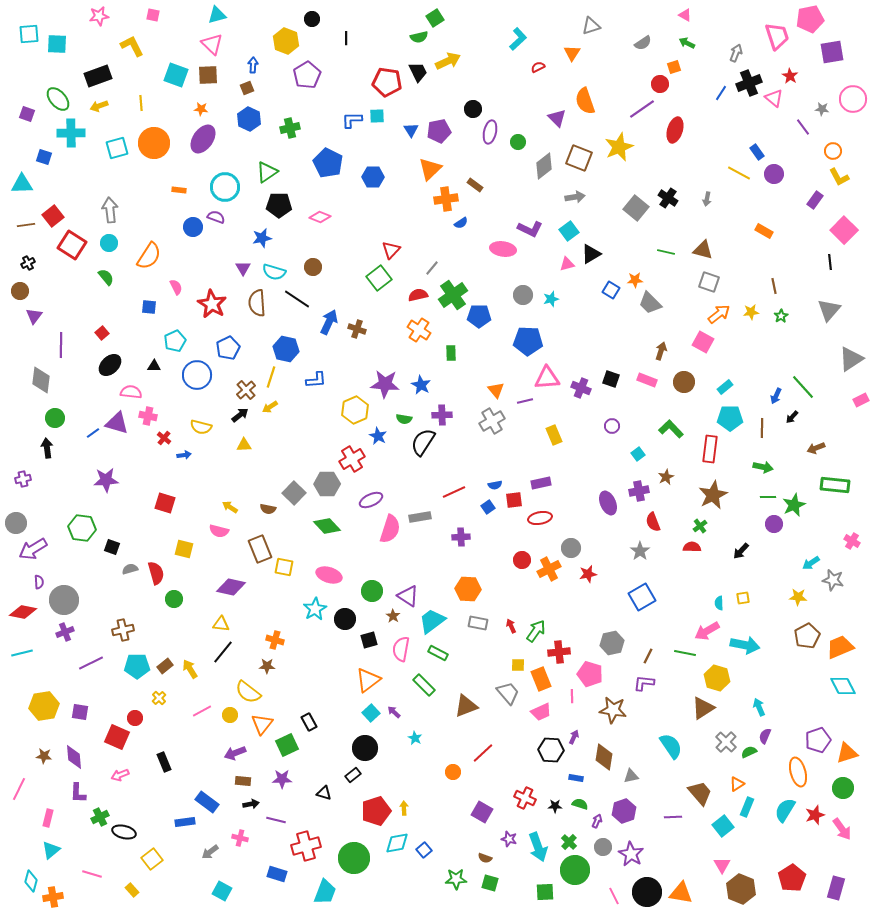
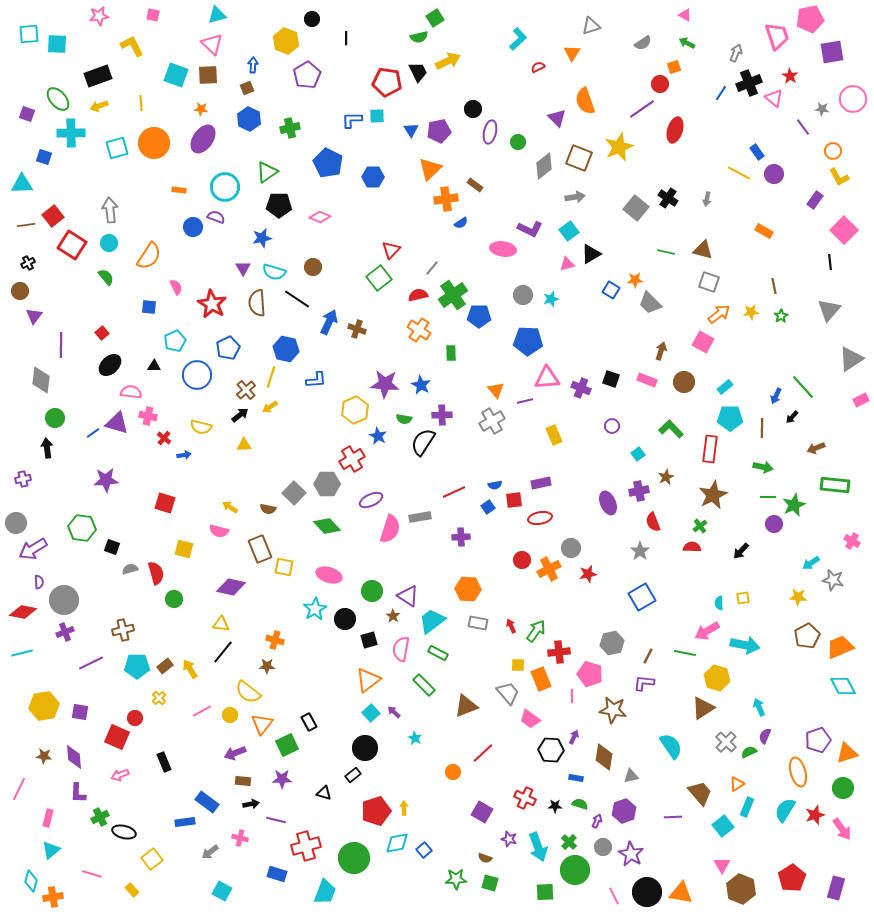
pink trapezoid at (541, 712): moved 11 px left, 7 px down; rotated 60 degrees clockwise
